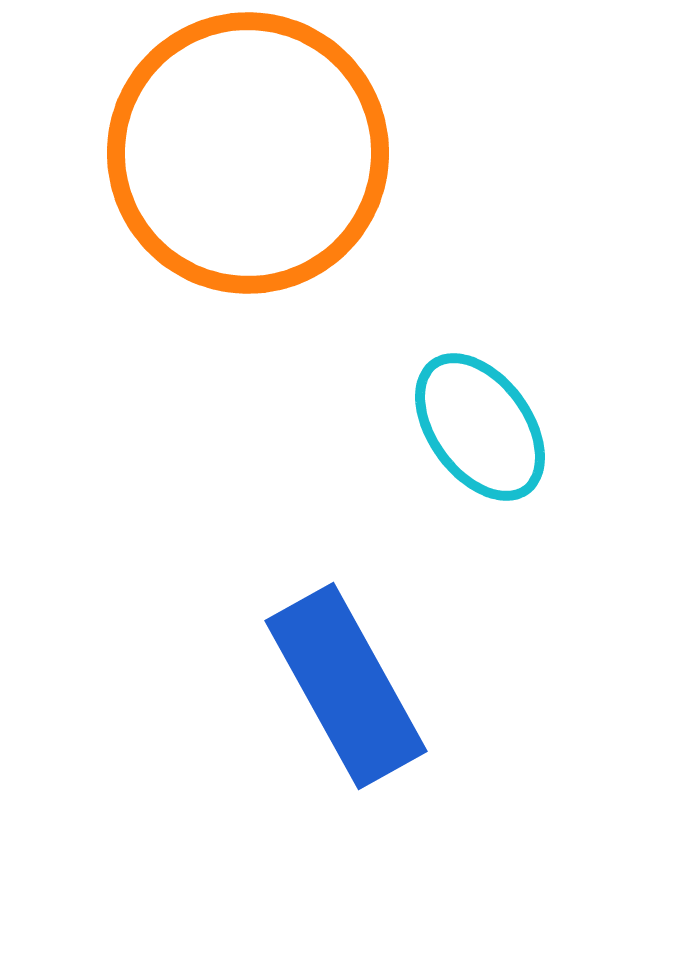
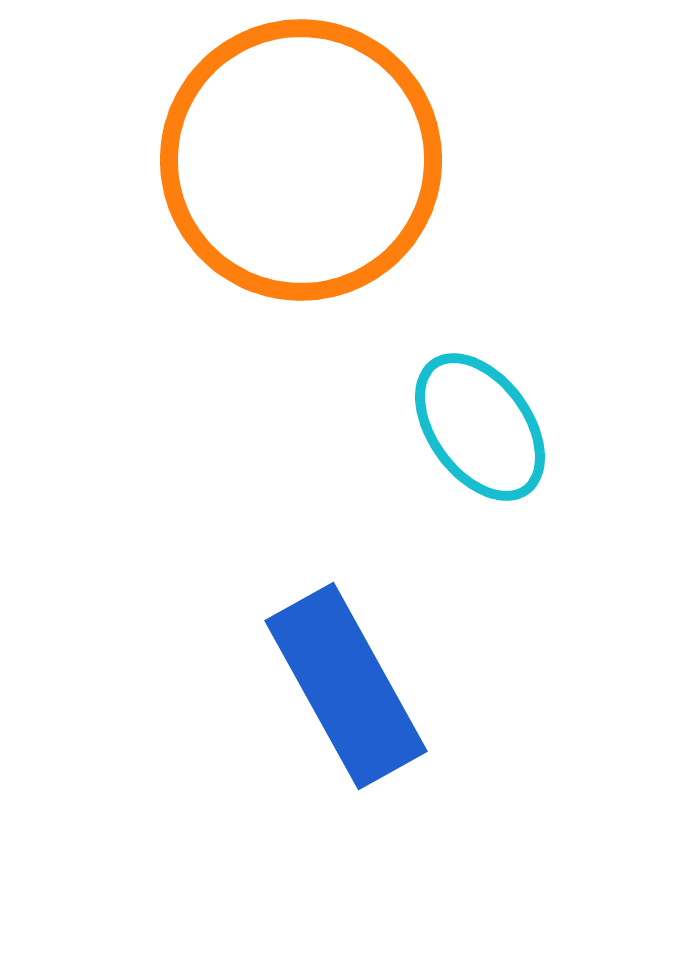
orange circle: moved 53 px right, 7 px down
